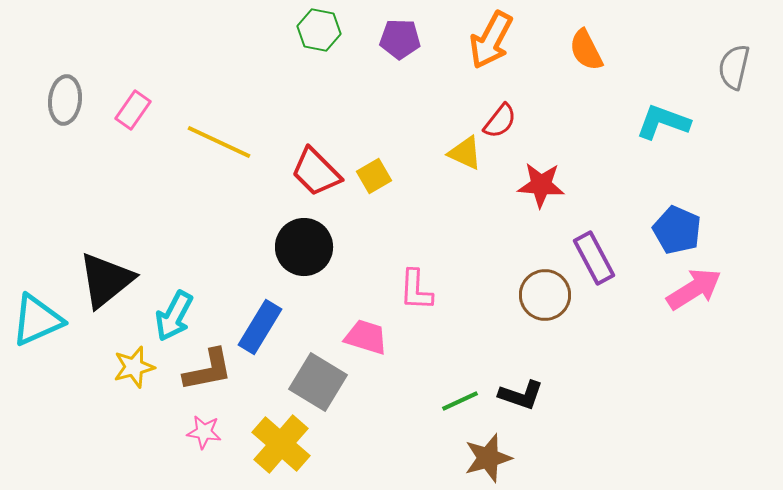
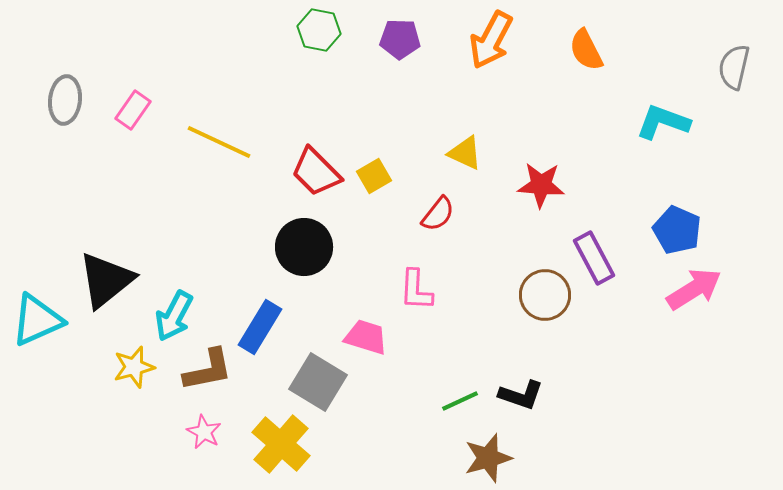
red semicircle: moved 62 px left, 93 px down
pink star: rotated 20 degrees clockwise
